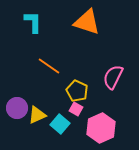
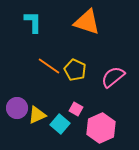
pink semicircle: rotated 25 degrees clockwise
yellow pentagon: moved 2 px left, 21 px up
